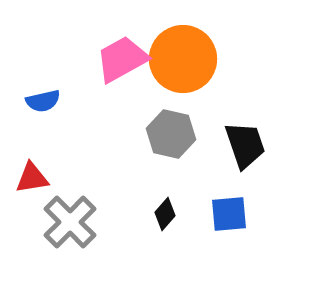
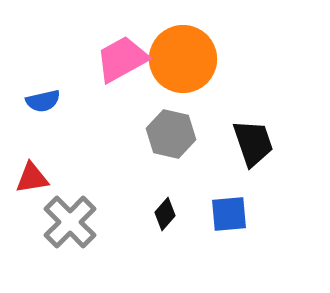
black trapezoid: moved 8 px right, 2 px up
